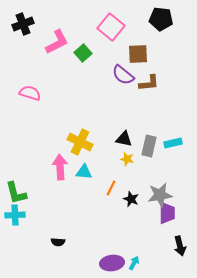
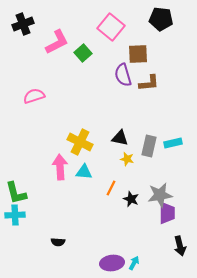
purple semicircle: rotated 35 degrees clockwise
pink semicircle: moved 4 px right, 3 px down; rotated 35 degrees counterclockwise
black triangle: moved 4 px left, 1 px up
